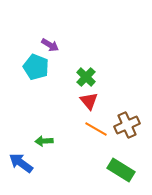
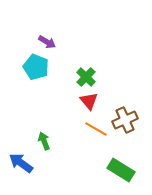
purple arrow: moved 3 px left, 3 px up
brown cross: moved 2 px left, 5 px up
green arrow: rotated 72 degrees clockwise
